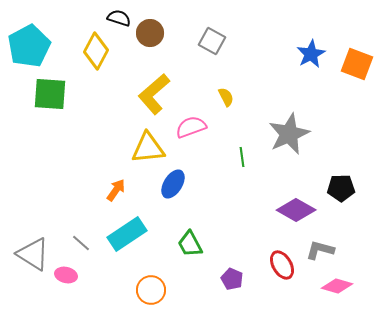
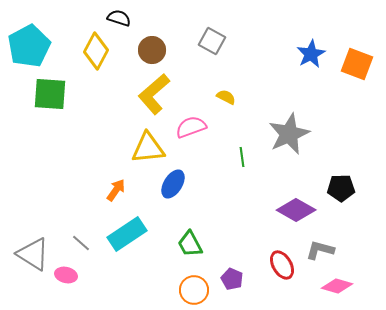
brown circle: moved 2 px right, 17 px down
yellow semicircle: rotated 36 degrees counterclockwise
orange circle: moved 43 px right
